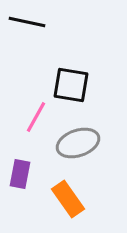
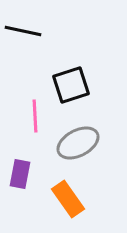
black line: moved 4 px left, 9 px down
black square: rotated 27 degrees counterclockwise
pink line: moved 1 px left, 1 px up; rotated 32 degrees counterclockwise
gray ellipse: rotated 9 degrees counterclockwise
